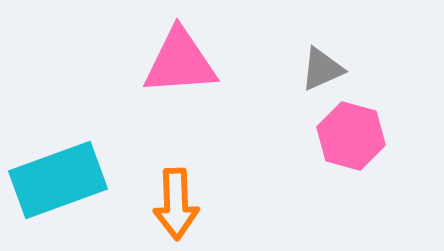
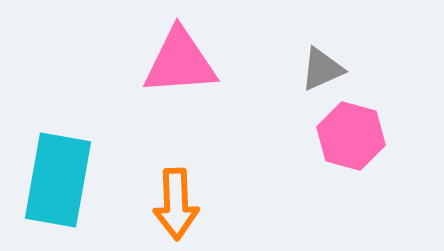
cyan rectangle: rotated 60 degrees counterclockwise
